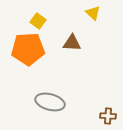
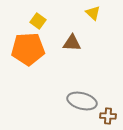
gray ellipse: moved 32 px right, 1 px up
